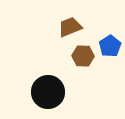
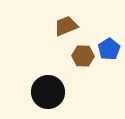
brown trapezoid: moved 4 px left, 1 px up
blue pentagon: moved 1 px left, 3 px down
